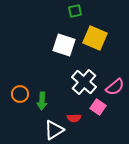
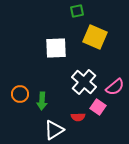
green square: moved 2 px right
yellow square: moved 1 px up
white square: moved 8 px left, 3 px down; rotated 20 degrees counterclockwise
red semicircle: moved 4 px right, 1 px up
